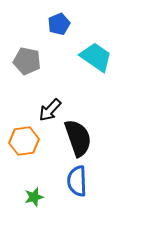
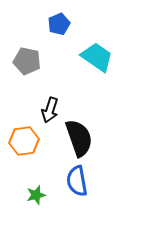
cyan trapezoid: moved 1 px right
black arrow: rotated 25 degrees counterclockwise
black semicircle: moved 1 px right
blue semicircle: rotated 8 degrees counterclockwise
green star: moved 2 px right, 2 px up
